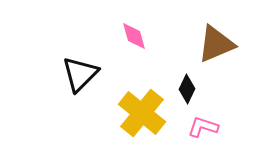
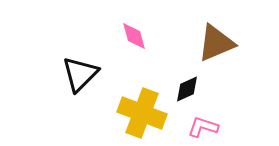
brown triangle: moved 1 px up
black diamond: rotated 40 degrees clockwise
yellow cross: rotated 18 degrees counterclockwise
